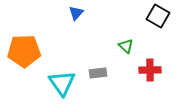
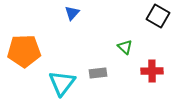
blue triangle: moved 4 px left
green triangle: moved 1 px left, 1 px down
red cross: moved 2 px right, 1 px down
cyan triangle: rotated 12 degrees clockwise
